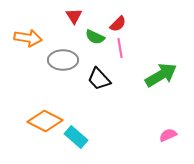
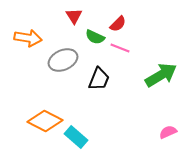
pink line: rotated 60 degrees counterclockwise
gray ellipse: rotated 24 degrees counterclockwise
black trapezoid: rotated 115 degrees counterclockwise
pink semicircle: moved 3 px up
